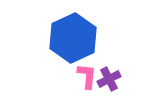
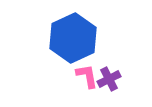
pink L-shape: rotated 16 degrees counterclockwise
